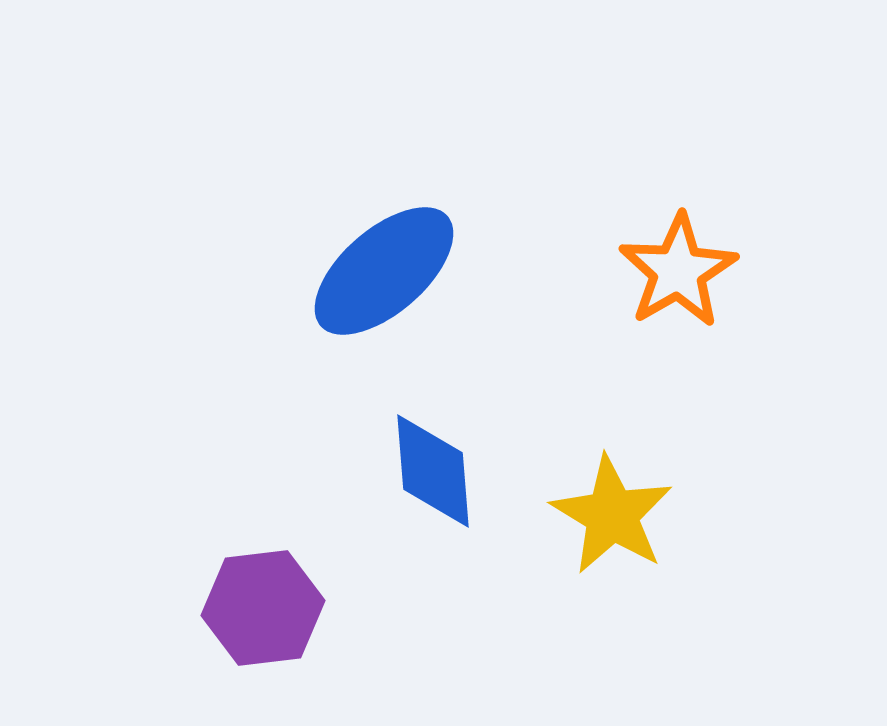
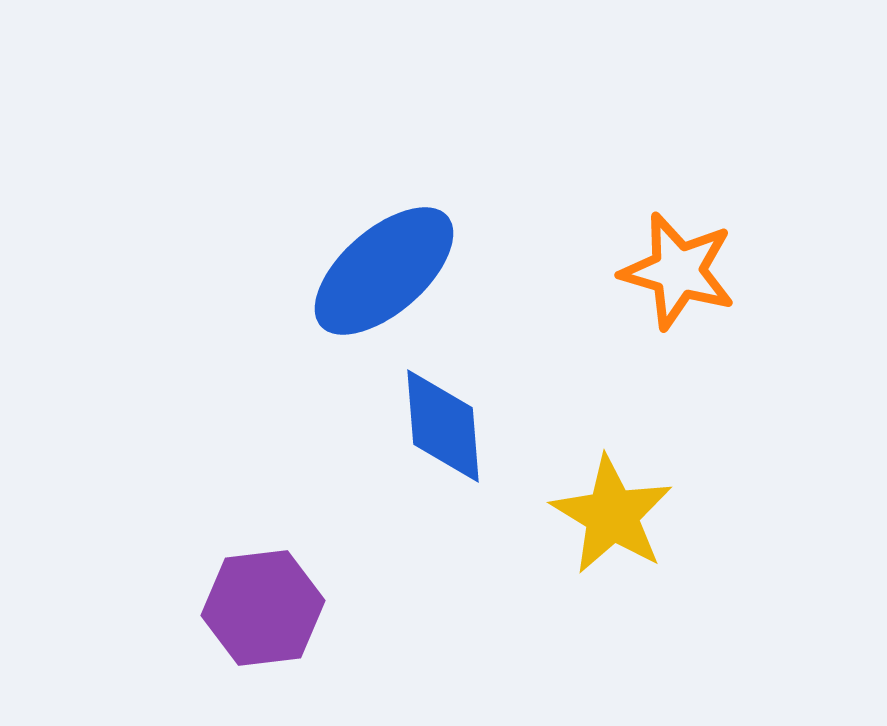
orange star: rotated 26 degrees counterclockwise
blue diamond: moved 10 px right, 45 px up
